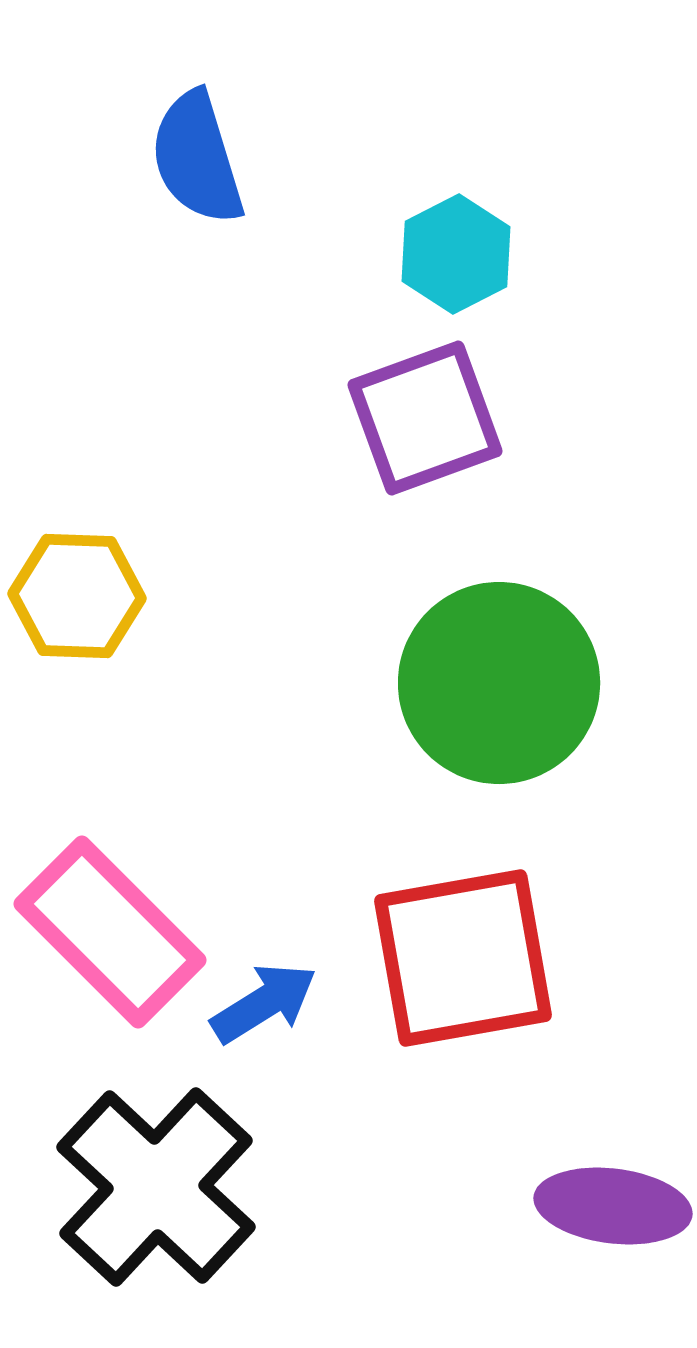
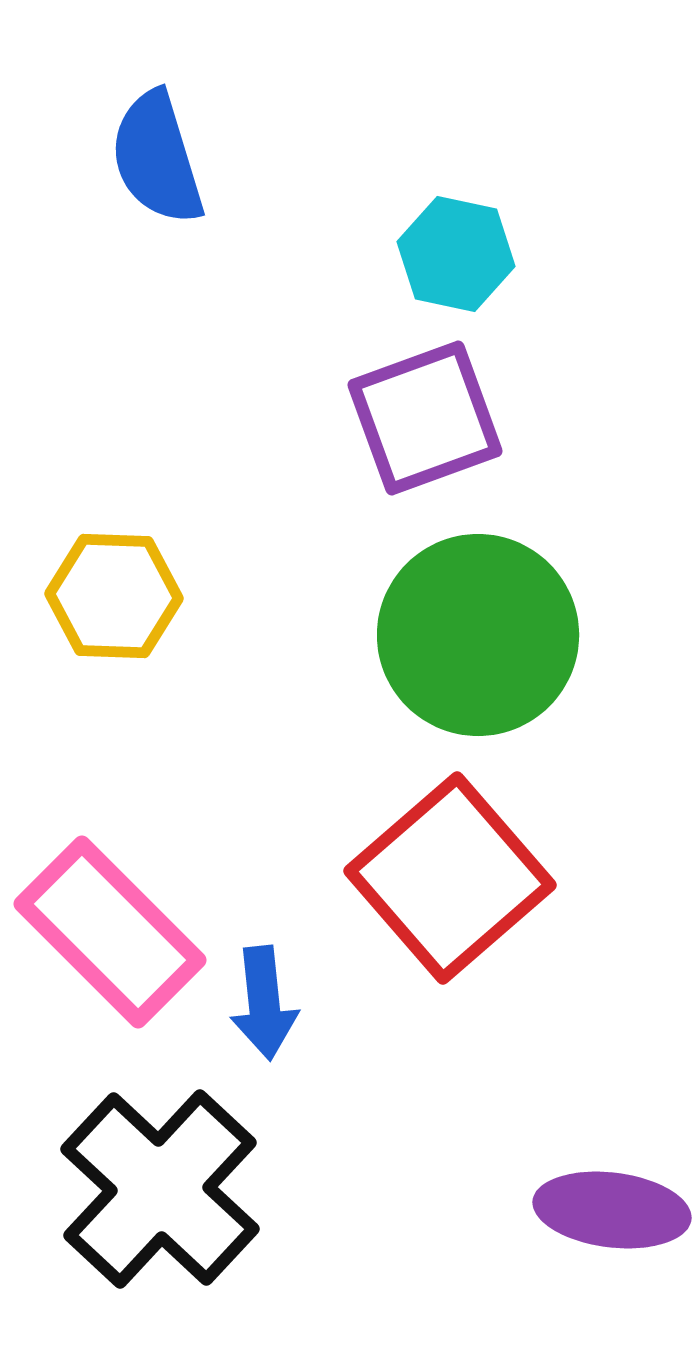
blue semicircle: moved 40 px left
cyan hexagon: rotated 21 degrees counterclockwise
yellow hexagon: moved 37 px right
green circle: moved 21 px left, 48 px up
red square: moved 13 px left, 80 px up; rotated 31 degrees counterclockwise
blue arrow: rotated 116 degrees clockwise
black cross: moved 4 px right, 2 px down
purple ellipse: moved 1 px left, 4 px down
